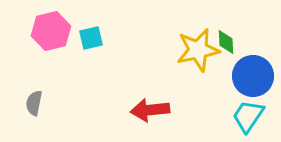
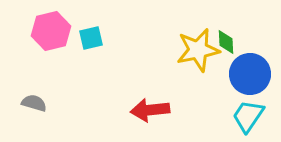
blue circle: moved 3 px left, 2 px up
gray semicircle: rotated 95 degrees clockwise
